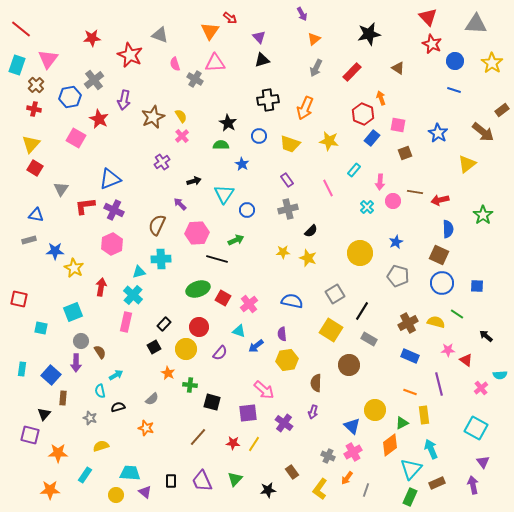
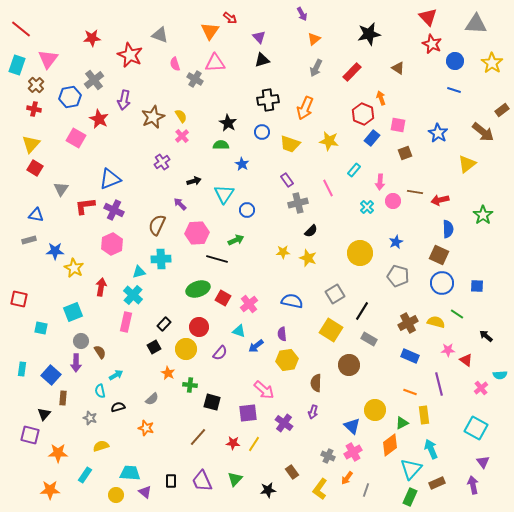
blue circle at (259, 136): moved 3 px right, 4 px up
gray cross at (288, 209): moved 10 px right, 6 px up
